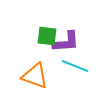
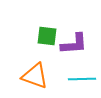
purple L-shape: moved 8 px right, 2 px down
cyan line: moved 7 px right, 13 px down; rotated 24 degrees counterclockwise
